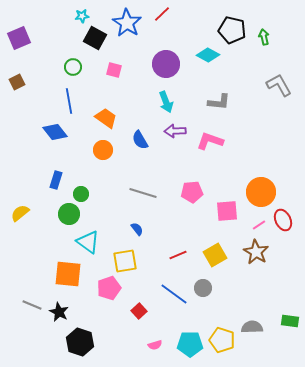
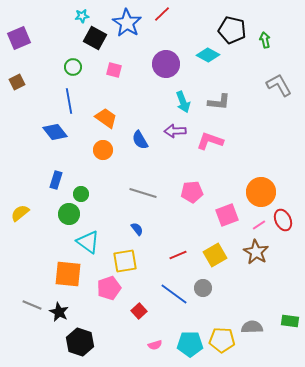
green arrow at (264, 37): moved 1 px right, 3 px down
cyan arrow at (166, 102): moved 17 px right
pink square at (227, 211): moved 4 px down; rotated 15 degrees counterclockwise
yellow pentagon at (222, 340): rotated 15 degrees counterclockwise
